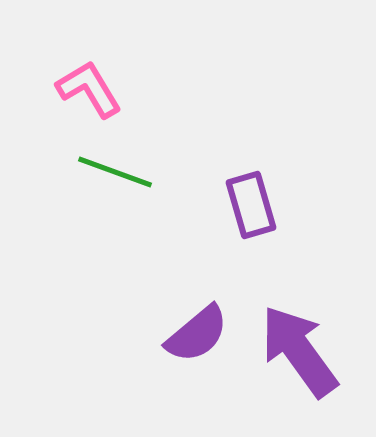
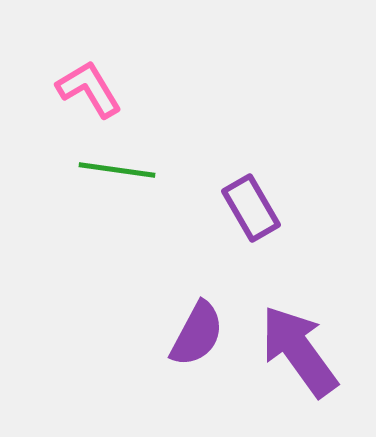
green line: moved 2 px right, 2 px up; rotated 12 degrees counterclockwise
purple rectangle: moved 3 px down; rotated 14 degrees counterclockwise
purple semicircle: rotated 22 degrees counterclockwise
